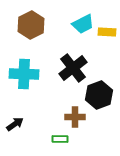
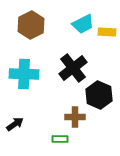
black hexagon: rotated 16 degrees counterclockwise
